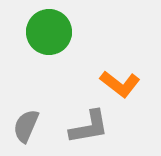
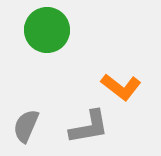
green circle: moved 2 px left, 2 px up
orange L-shape: moved 1 px right, 3 px down
